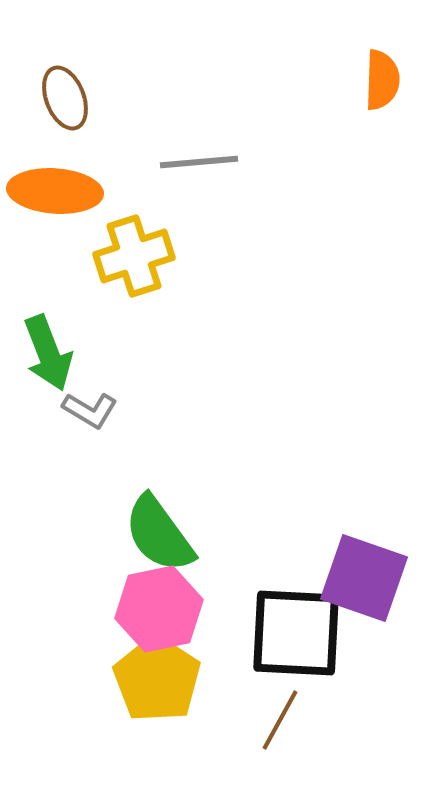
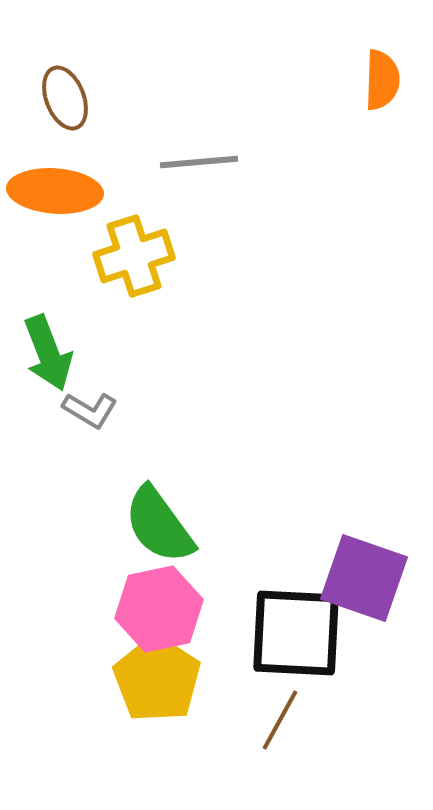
green semicircle: moved 9 px up
